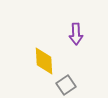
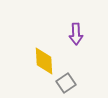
gray square: moved 2 px up
